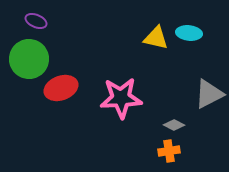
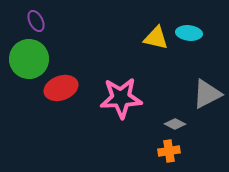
purple ellipse: rotated 40 degrees clockwise
gray triangle: moved 2 px left
gray diamond: moved 1 px right, 1 px up
